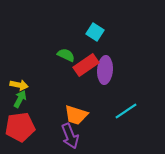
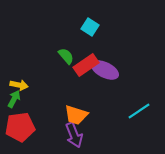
cyan square: moved 5 px left, 5 px up
green semicircle: moved 1 px down; rotated 24 degrees clockwise
purple ellipse: rotated 68 degrees counterclockwise
green arrow: moved 6 px left
cyan line: moved 13 px right
purple arrow: moved 4 px right, 1 px up
